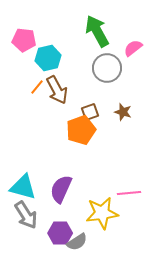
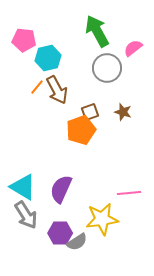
cyan triangle: rotated 16 degrees clockwise
yellow star: moved 6 px down
